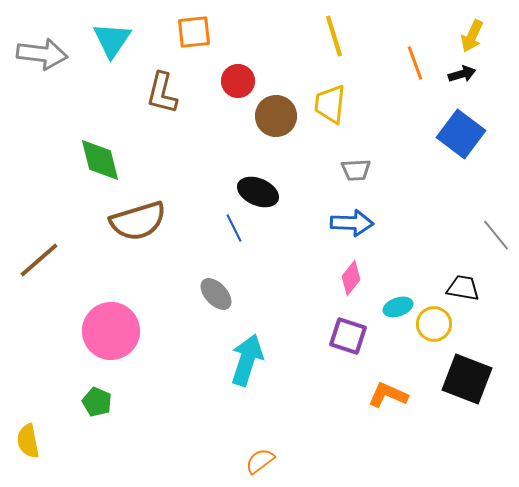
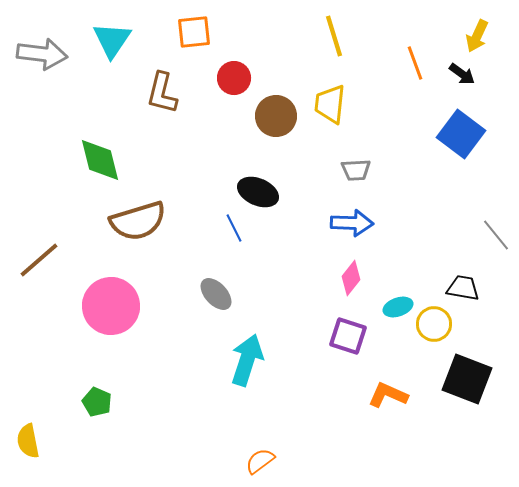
yellow arrow: moved 5 px right
black arrow: rotated 52 degrees clockwise
red circle: moved 4 px left, 3 px up
pink circle: moved 25 px up
